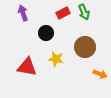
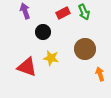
purple arrow: moved 2 px right, 2 px up
black circle: moved 3 px left, 1 px up
brown circle: moved 2 px down
yellow star: moved 5 px left, 1 px up
red triangle: rotated 10 degrees clockwise
orange arrow: rotated 128 degrees counterclockwise
